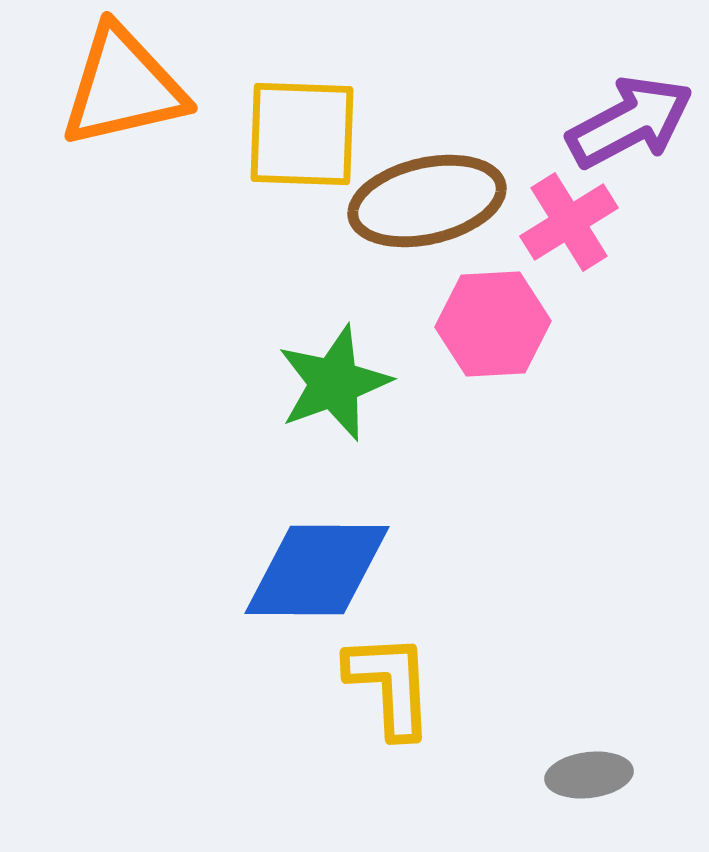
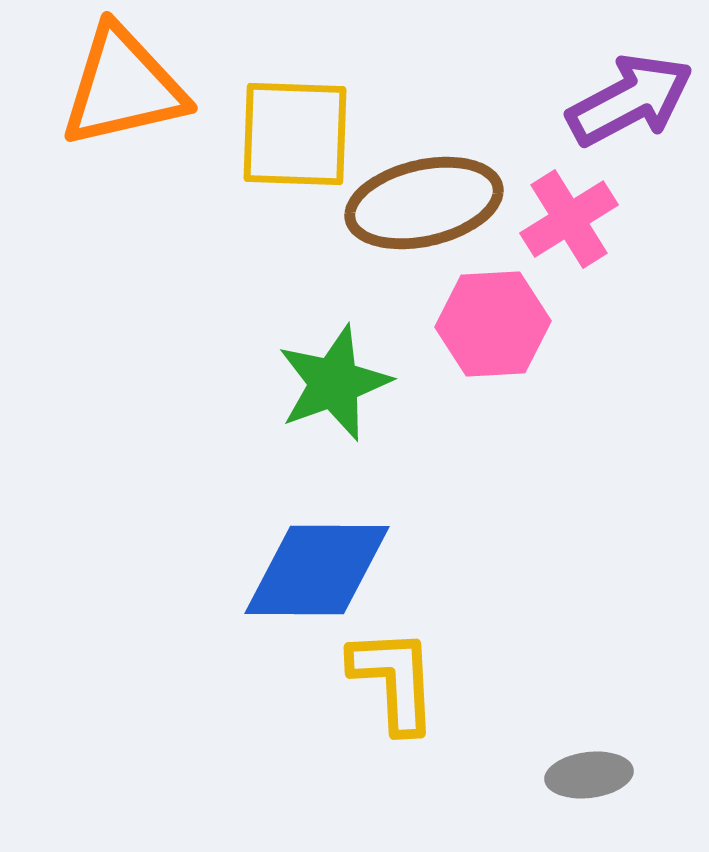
purple arrow: moved 22 px up
yellow square: moved 7 px left
brown ellipse: moved 3 px left, 2 px down
pink cross: moved 3 px up
yellow L-shape: moved 4 px right, 5 px up
